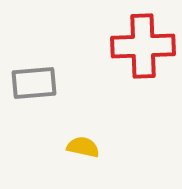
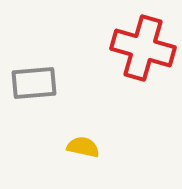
red cross: moved 2 px down; rotated 18 degrees clockwise
